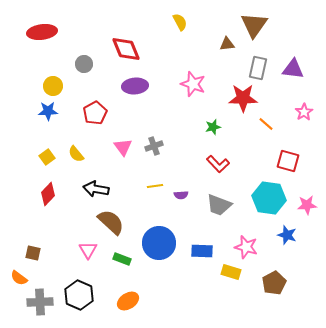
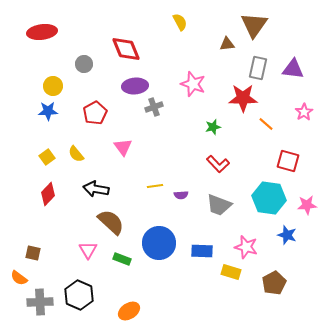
gray cross at (154, 146): moved 39 px up
orange ellipse at (128, 301): moved 1 px right, 10 px down
